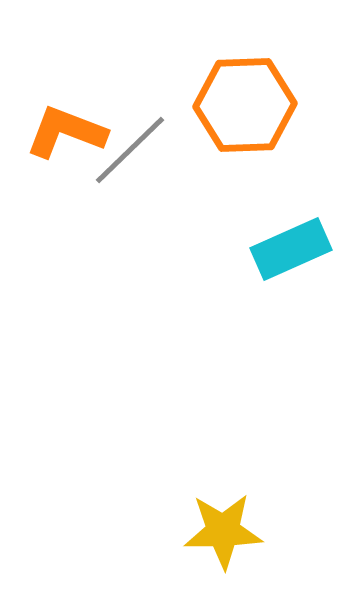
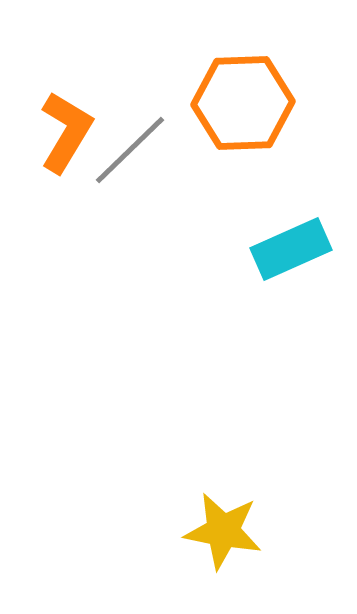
orange hexagon: moved 2 px left, 2 px up
orange L-shape: rotated 100 degrees clockwise
yellow star: rotated 12 degrees clockwise
